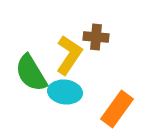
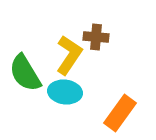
green semicircle: moved 6 px left
orange rectangle: moved 3 px right, 4 px down
